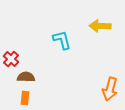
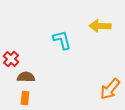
orange arrow: rotated 25 degrees clockwise
